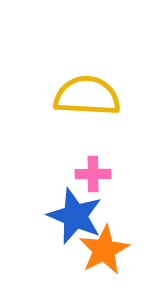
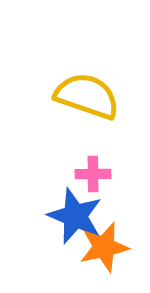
yellow semicircle: rotated 16 degrees clockwise
orange star: moved 3 px up; rotated 15 degrees clockwise
